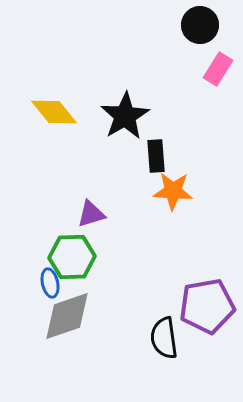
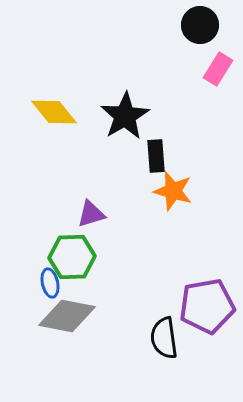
orange star: rotated 12 degrees clockwise
gray diamond: rotated 30 degrees clockwise
